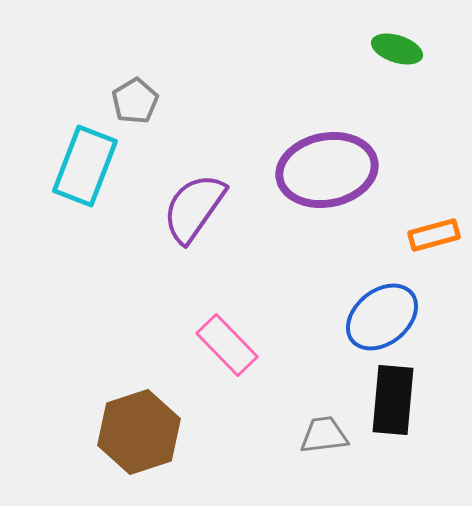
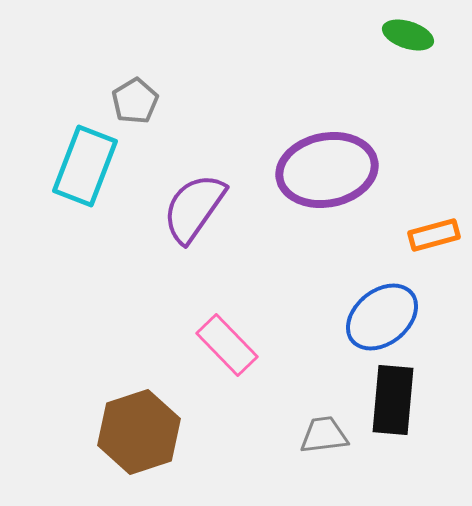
green ellipse: moved 11 px right, 14 px up
